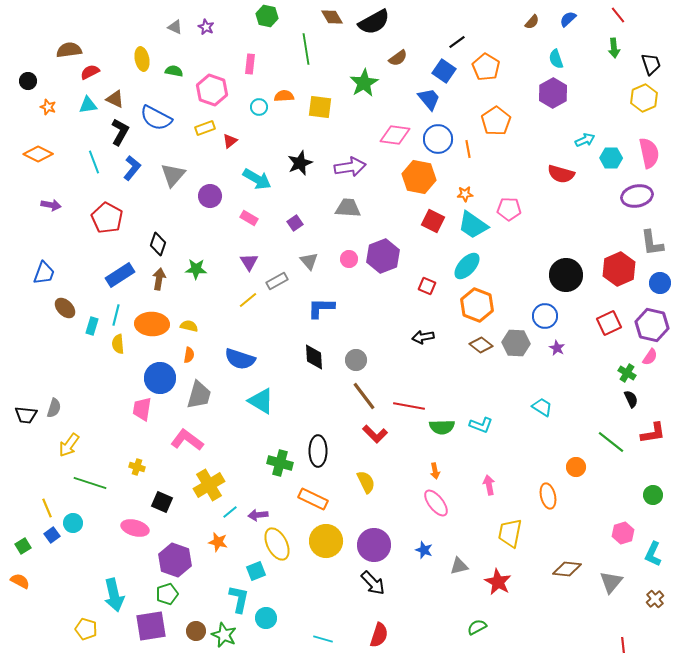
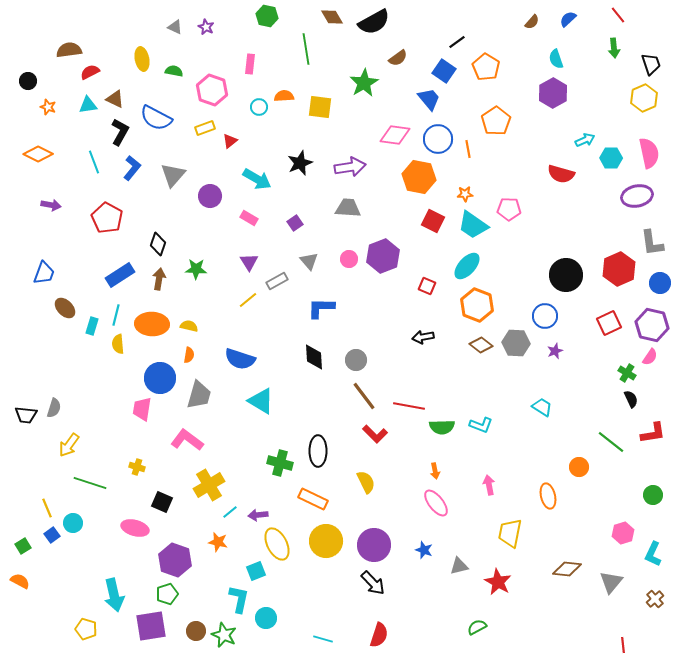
purple star at (557, 348): moved 2 px left, 3 px down; rotated 21 degrees clockwise
orange circle at (576, 467): moved 3 px right
